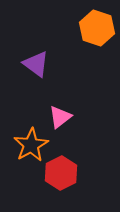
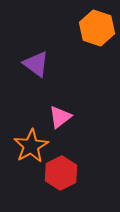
orange star: moved 1 px down
